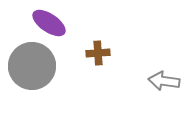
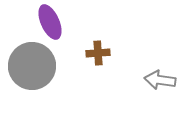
purple ellipse: moved 1 px right, 1 px up; rotated 32 degrees clockwise
gray arrow: moved 4 px left, 1 px up
